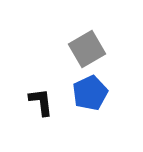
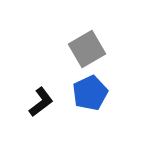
black L-shape: rotated 60 degrees clockwise
